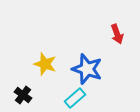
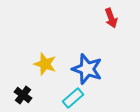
red arrow: moved 6 px left, 16 px up
cyan rectangle: moved 2 px left
